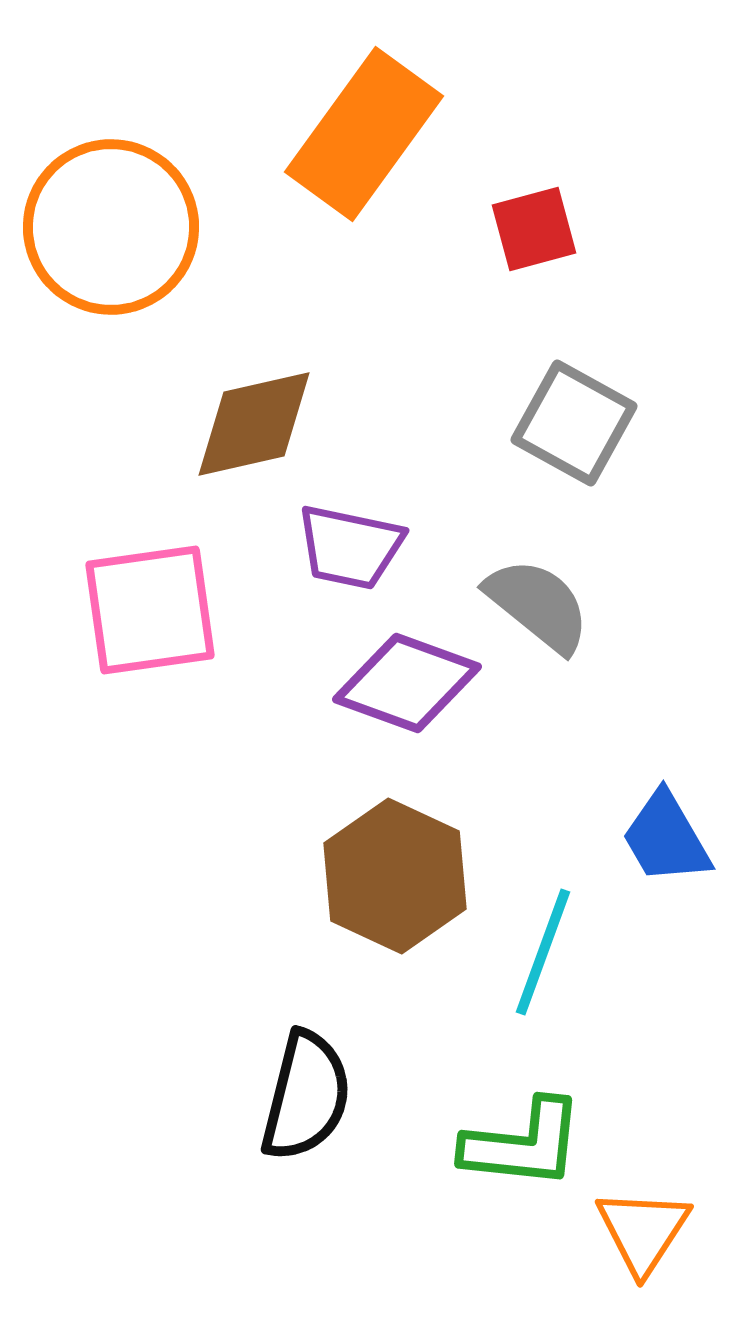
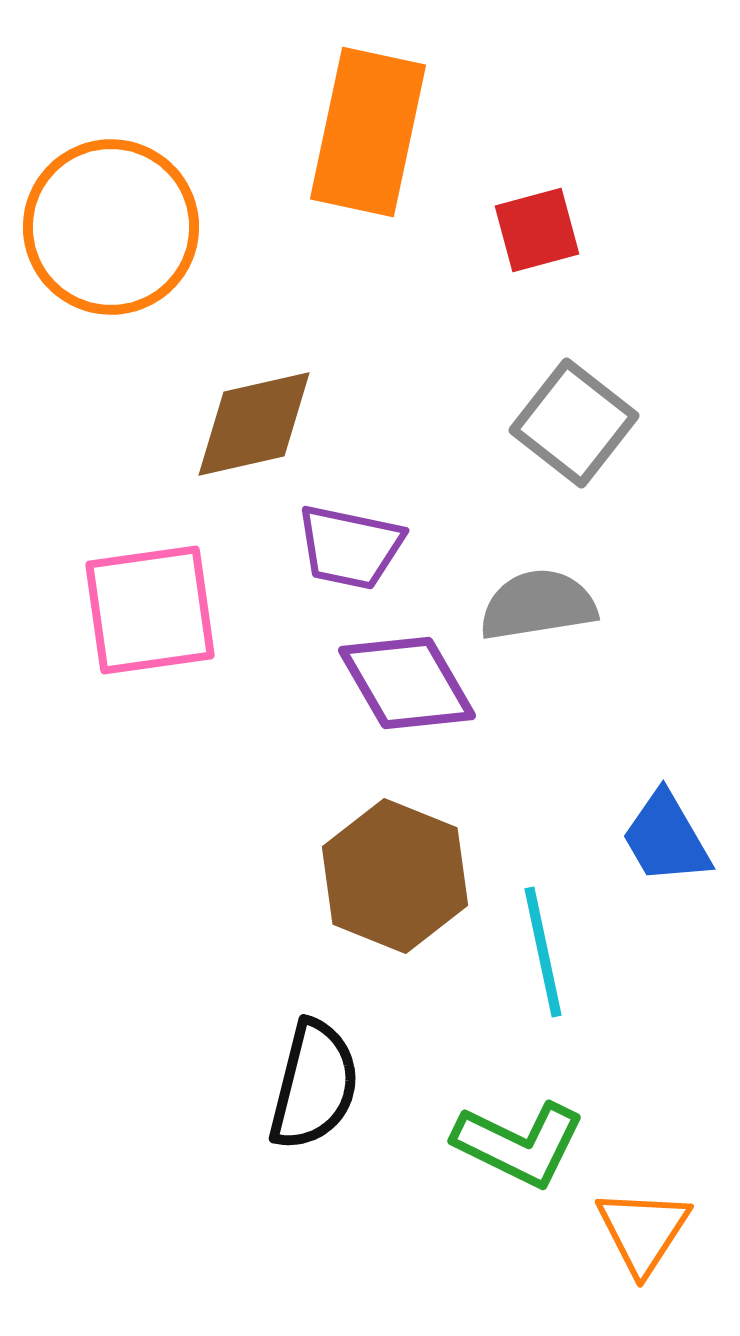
orange rectangle: moved 4 px right, 2 px up; rotated 24 degrees counterclockwise
red square: moved 3 px right, 1 px down
gray square: rotated 9 degrees clockwise
gray semicircle: rotated 48 degrees counterclockwise
purple diamond: rotated 40 degrees clockwise
brown hexagon: rotated 3 degrees counterclockwise
cyan line: rotated 32 degrees counterclockwise
black semicircle: moved 8 px right, 11 px up
green L-shape: moved 4 px left; rotated 20 degrees clockwise
